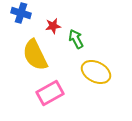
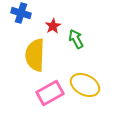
red star: rotated 21 degrees counterclockwise
yellow semicircle: rotated 28 degrees clockwise
yellow ellipse: moved 11 px left, 13 px down
